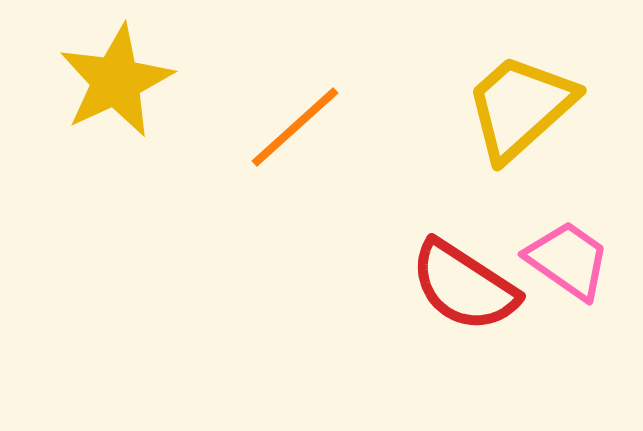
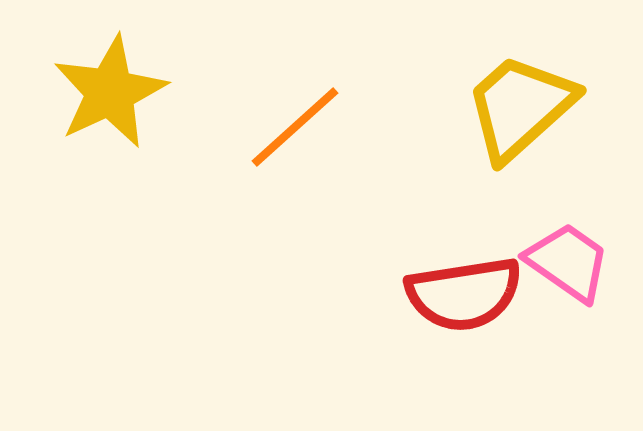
yellow star: moved 6 px left, 11 px down
pink trapezoid: moved 2 px down
red semicircle: moved 8 px down; rotated 42 degrees counterclockwise
